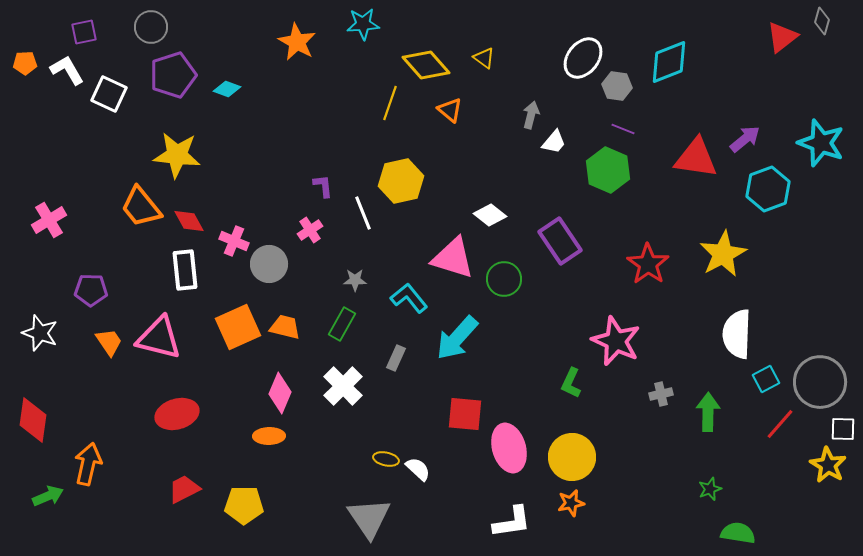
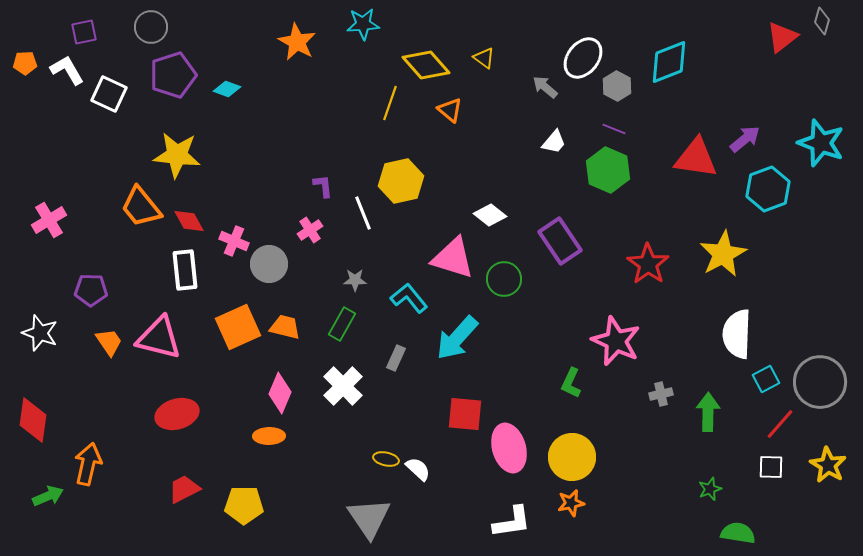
gray hexagon at (617, 86): rotated 20 degrees clockwise
gray arrow at (531, 115): moved 14 px right, 28 px up; rotated 64 degrees counterclockwise
purple line at (623, 129): moved 9 px left
white square at (843, 429): moved 72 px left, 38 px down
